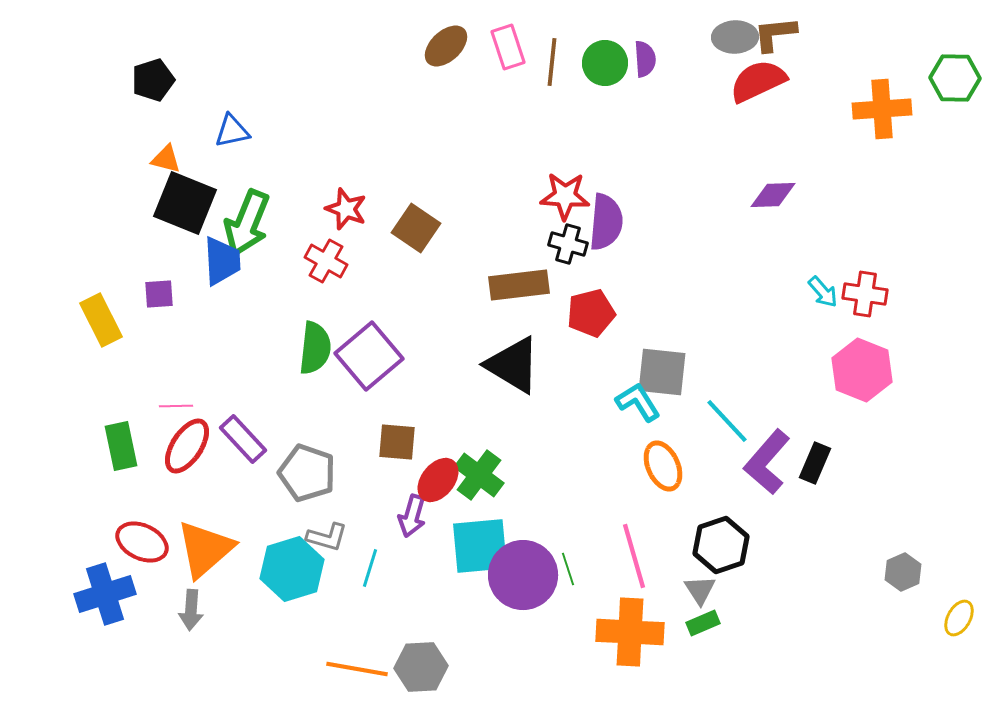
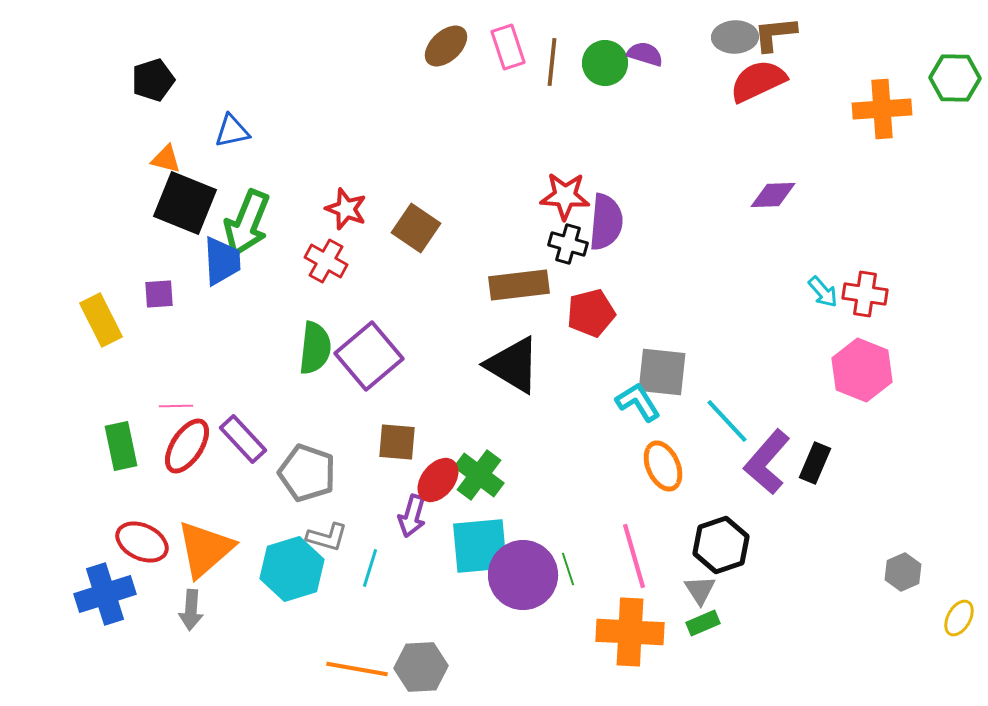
purple semicircle at (645, 59): moved 5 px up; rotated 69 degrees counterclockwise
